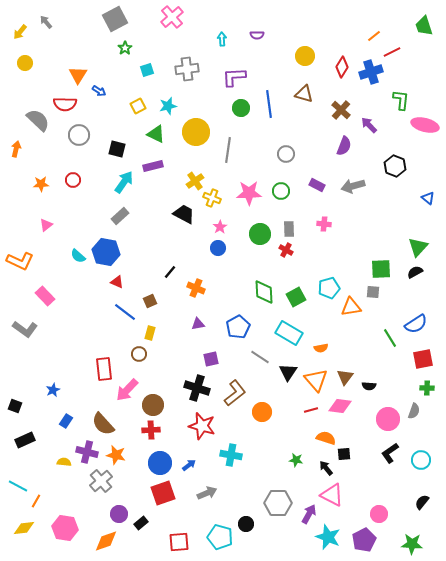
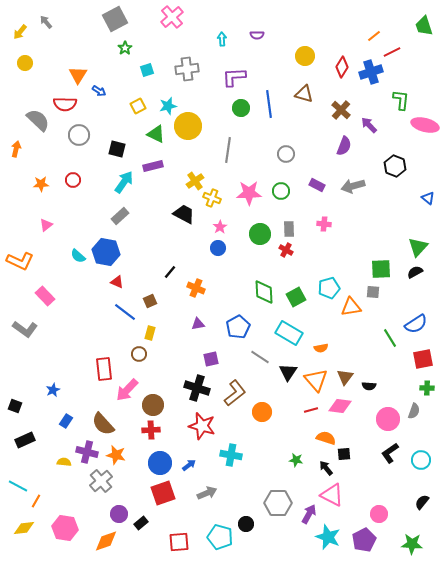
yellow circle at (196, 132): moved 8 px left, 6 px up
